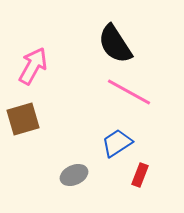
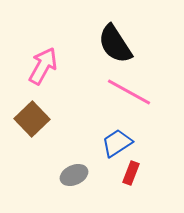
pink arrow: moved 10 px right
brown square: moved 9 px right; rotated 28 degrees counterclockwise
red rectangle: moved 9 px left, 2 px up
